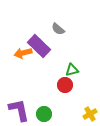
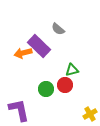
green circle: moved 2 px right, 25 px up
